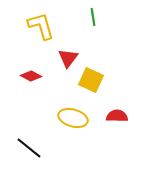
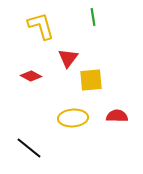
yellow square: rotated 30 degrees counterclockwise
yellow ellipse: rotated 20 degrees counterclockwise
